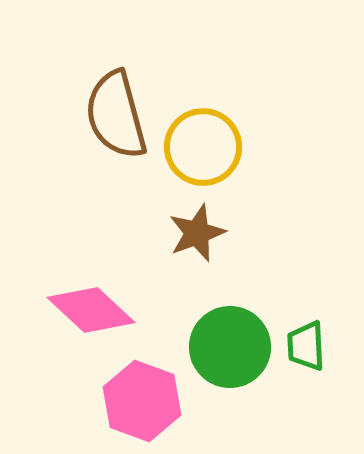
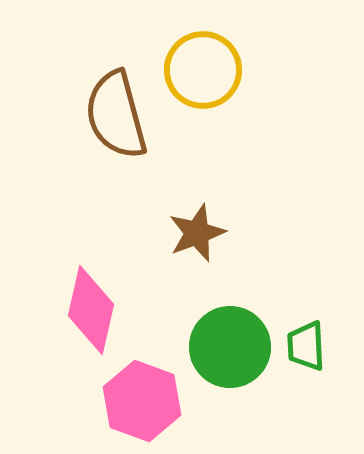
yellow circle: moved 77 px up
pink diamond: rotated 60 degrees clockwise
